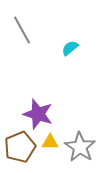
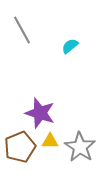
cyan semicircle: moved 2 px up
purple star: moved 2 px right, 1 px up
yellow triangle: moved 1 px up
